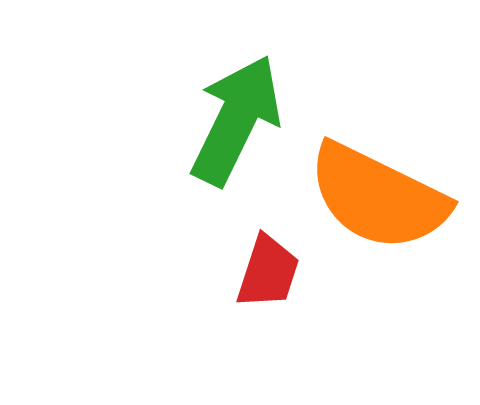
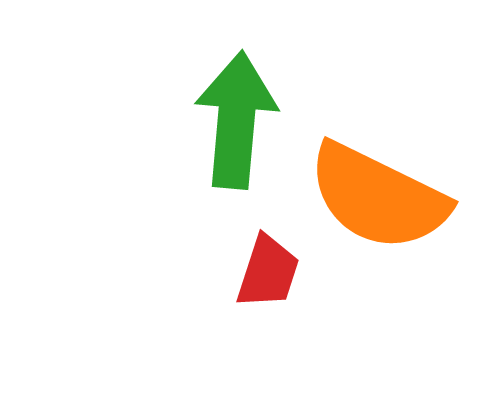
green arrow: rotated 21 degrees counterclockwise
